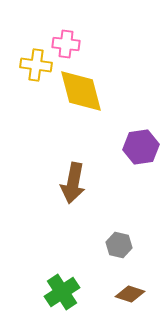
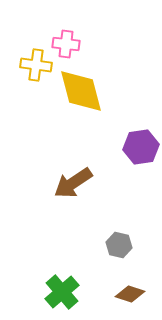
brown arrow: rotated 45 degrees clockwise
green cross: rotated 8 degrees counterclockwise
